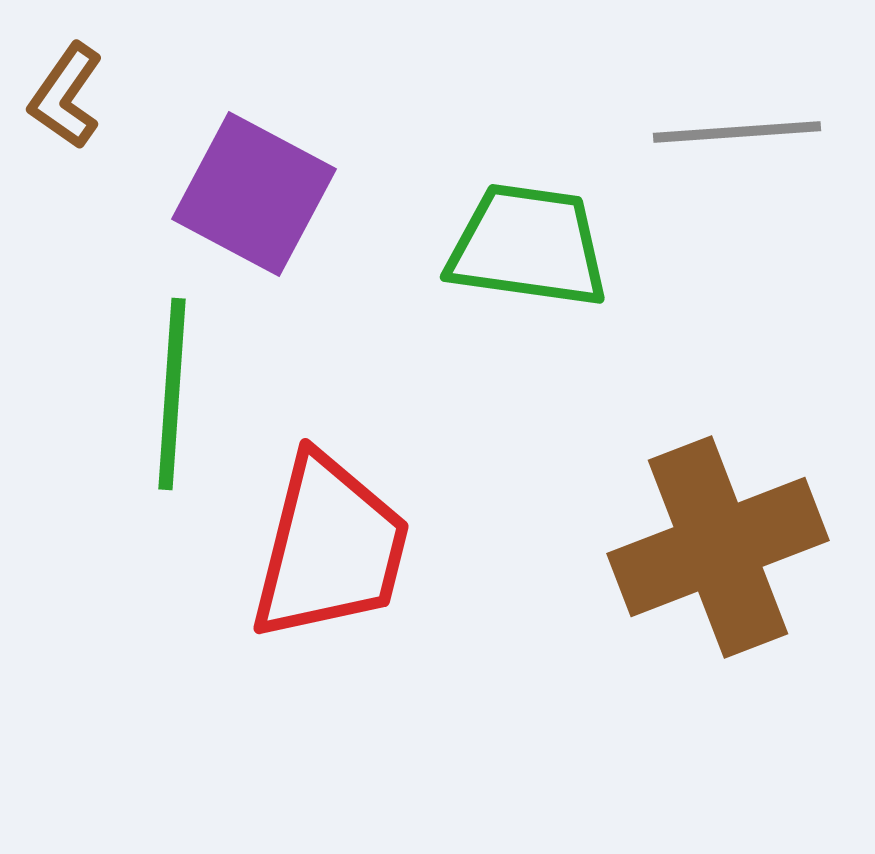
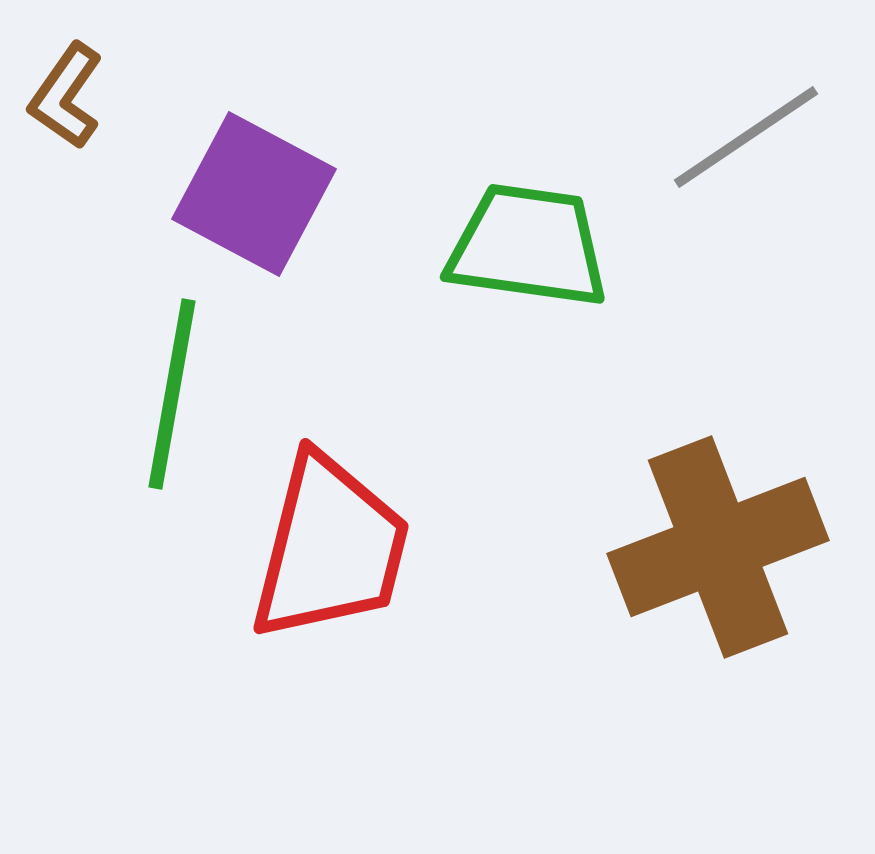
gray line: moved 9 px right, 5 px down; rotated 30 degrees counterclockwise
green line: rotated 6 degrees clockwise
